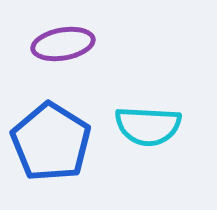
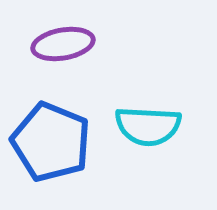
blue pentagon: rotated 10 degrees counterclockwise
